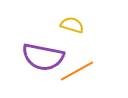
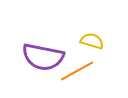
yellow semicircle: moved 20 px right, 16 px down
